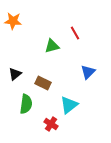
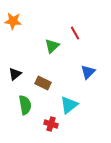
green triangle: rotated 28 degrees counterclockwise
green semicircle: moved 1 px left, 1 px down; rotated 18 degrees counterclockwise
red cross: rotated 16 degrees counterclockwise
